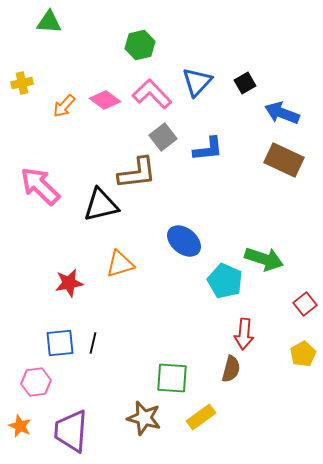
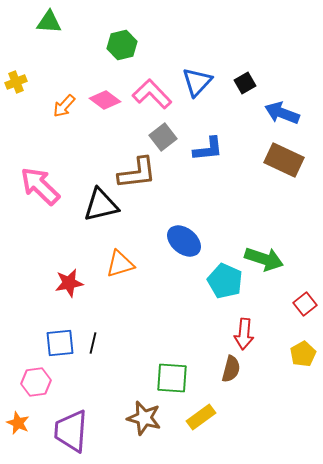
green hexagon: moved 18 px left
yellow cross: moved 6 px left, 1 px up; rotated 10 degrees counterclockwise
orange star: moved 2 px left, 3 px up
